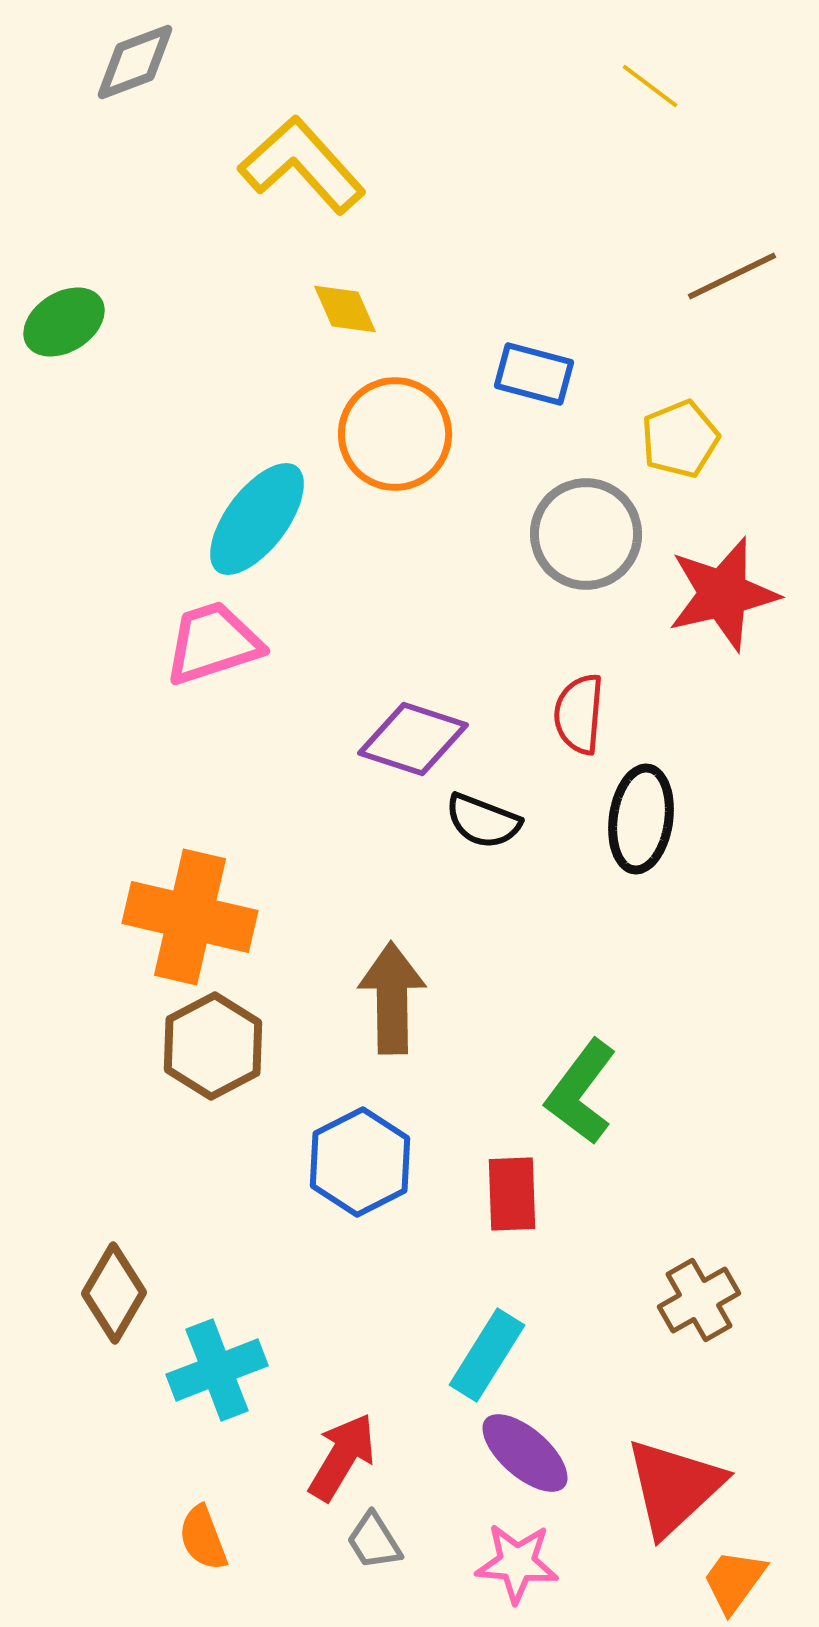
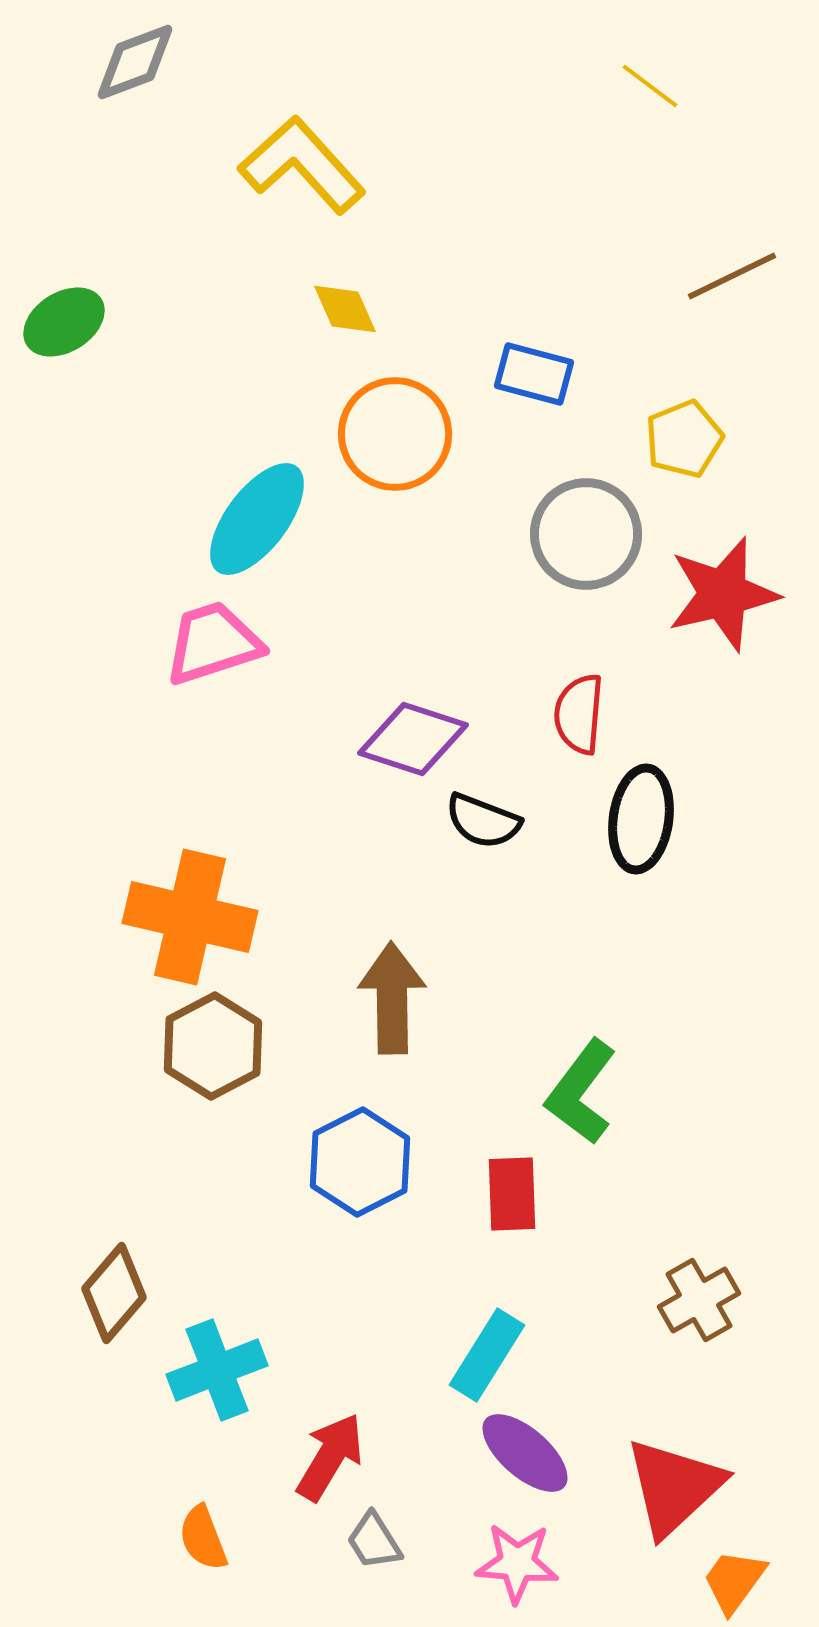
yellow pentagon: moved 4 px right
brown diamond: rotated 10 degrees clockwise
red arrow: moved 12 px left
